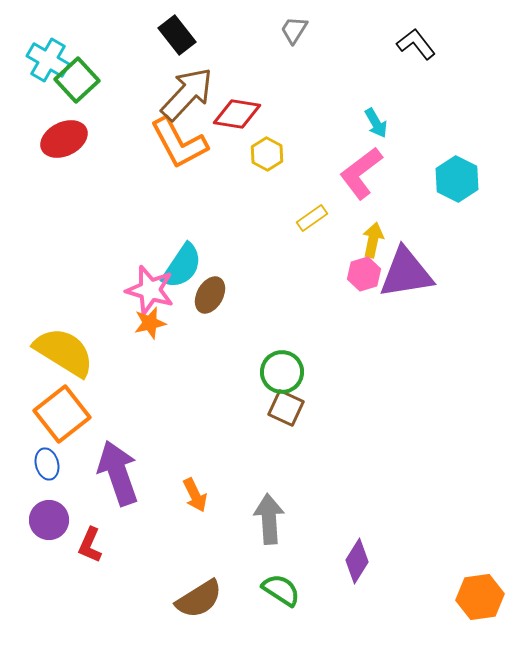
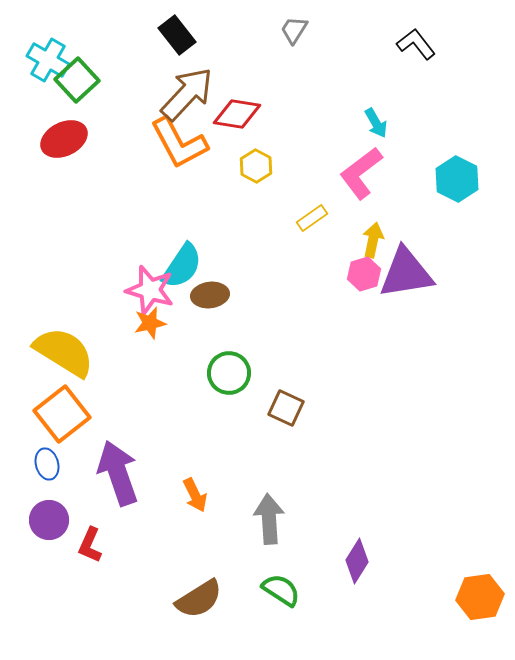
yellow hexagon: moved 11 px left, 12 px down
brown ellipse: rotated 54 degrees clockwise
green circle: moved 53 px left, 1 px down
